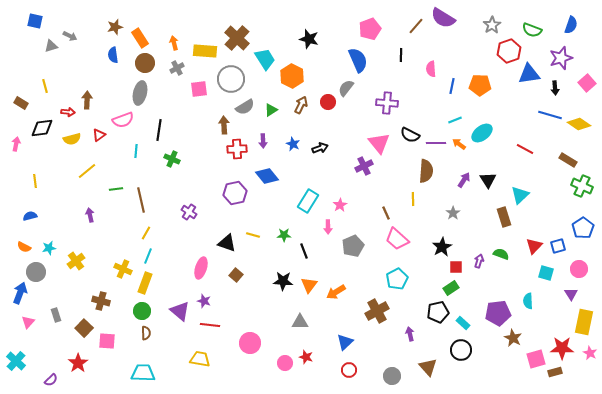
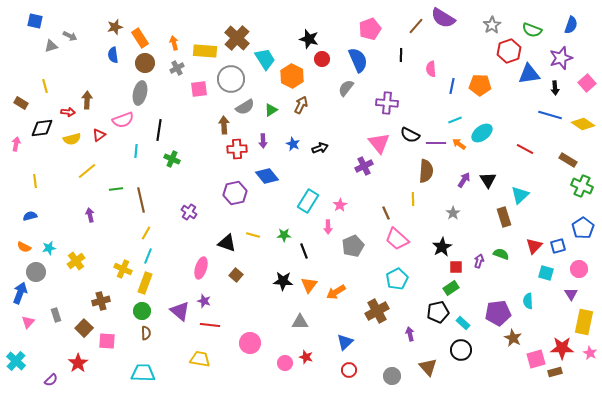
red circle at (328, 102): moved 6 px left, 43 px up
yellow diamond at (579, 124): moved 4 px right
brown cross at (101, 301): rotated 30 degrees counterclockwise
